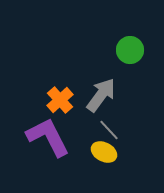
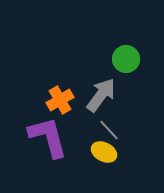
green circle: moved 4 px left, 9 px down
orange cross: rotated 12 degrees clockwise
purple L-shape: rotated 12 degrees clockwise
